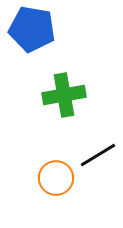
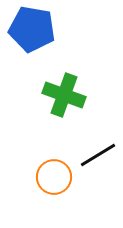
green cross: rotated 30 degrees clockwise
orange circle: moved 2 px left, 1 px up
